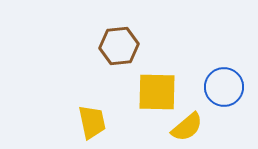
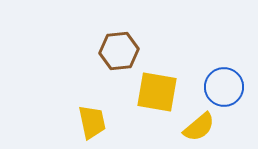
brown hexagon: moved 5 px down
yellow square: rotated 9 degrees clockwise
yellow semicircle: moved 12 px right
